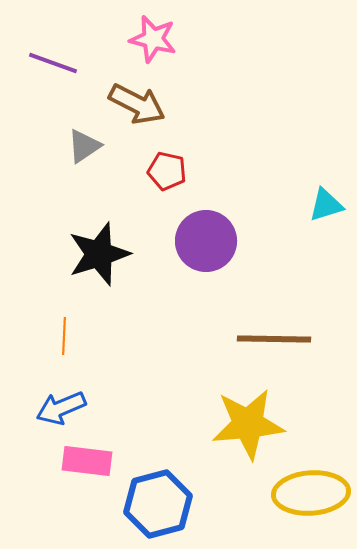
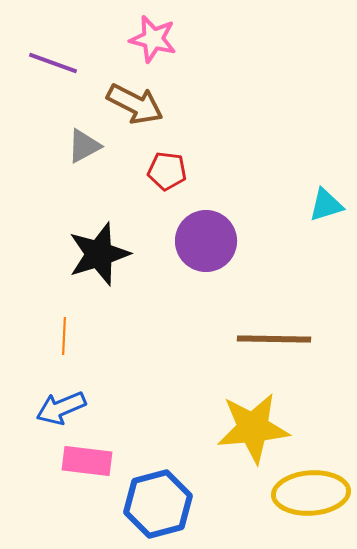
brown arrow: moved 2 px left
gray triangle: rotated 6 degrees clockwise
red pentagon: rotated 6 degrees counterclockwise
yellow star: moved 5 px right, 4 px down
